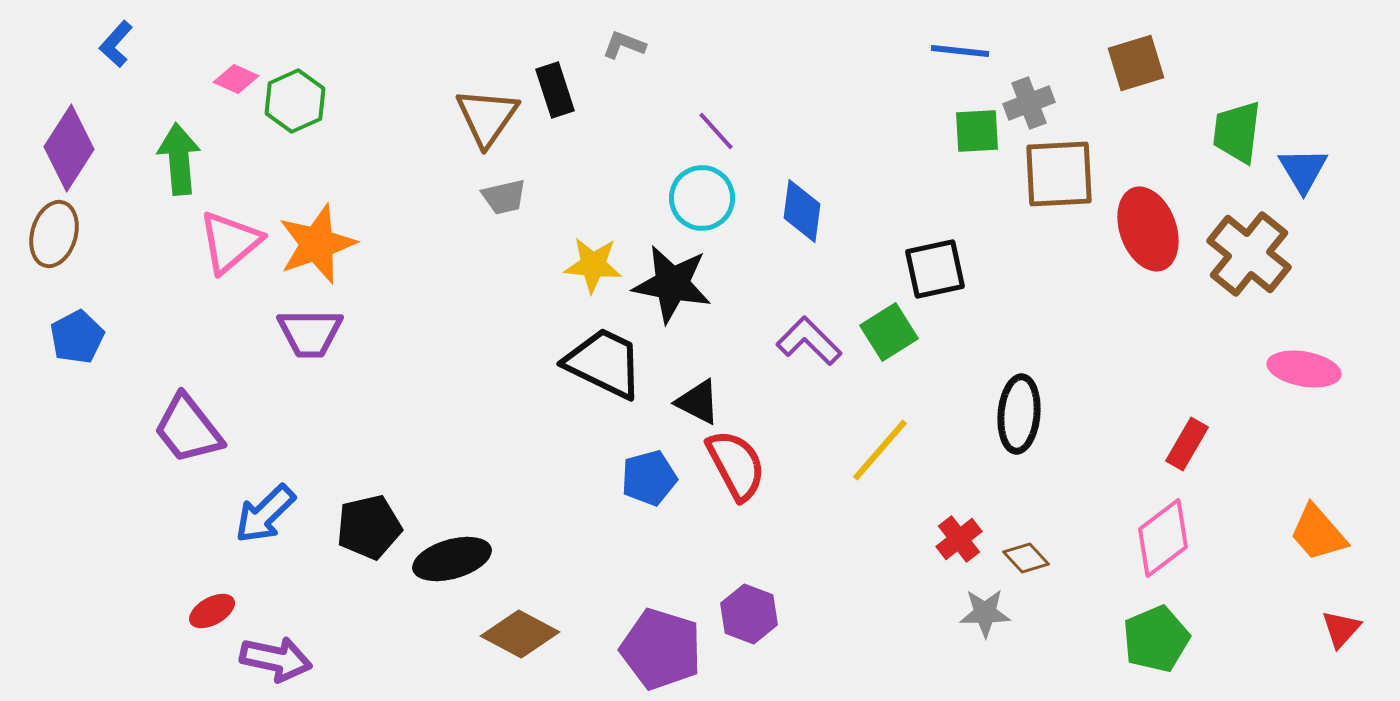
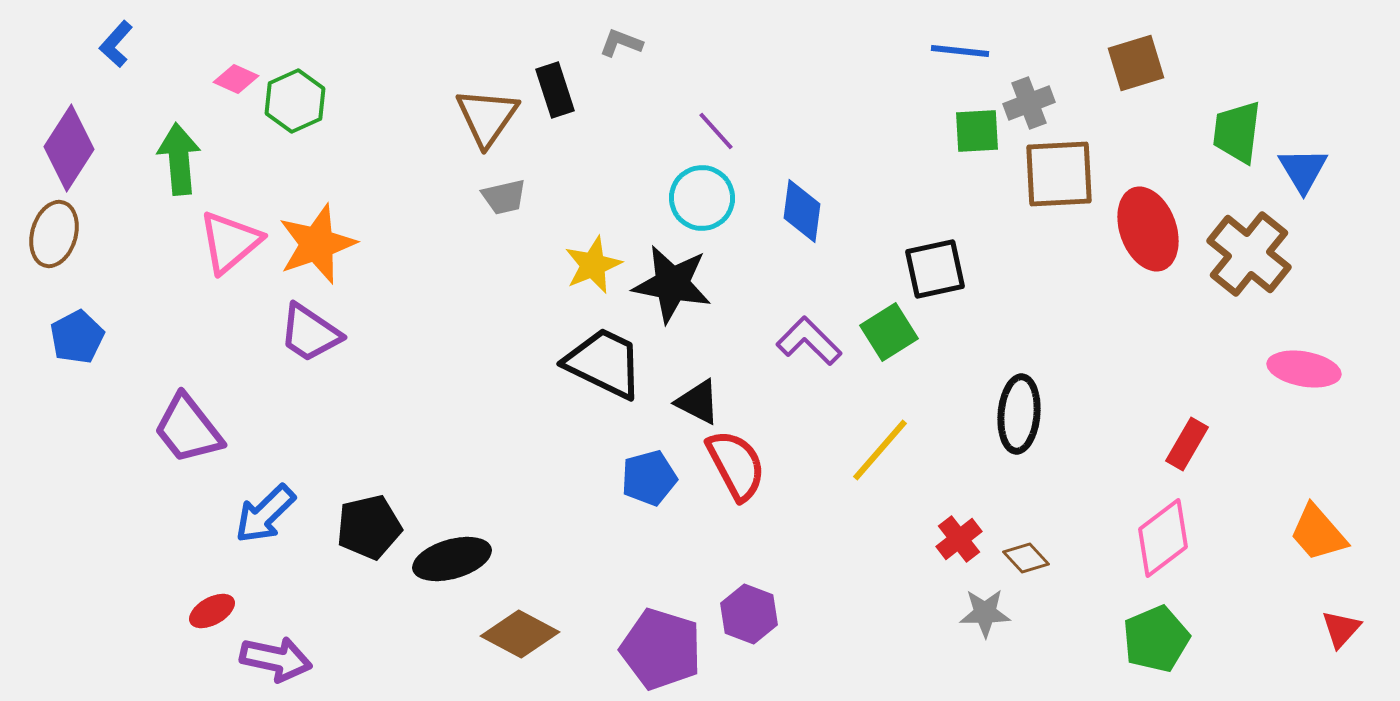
gray L-shape at (624, 45): moved 3 px left, 2 px up
yellow star at (593, 265): rotated 28 degrees counterclockwise
purple trapezoid at (310, 333): rotated 34 degrees clockwise
